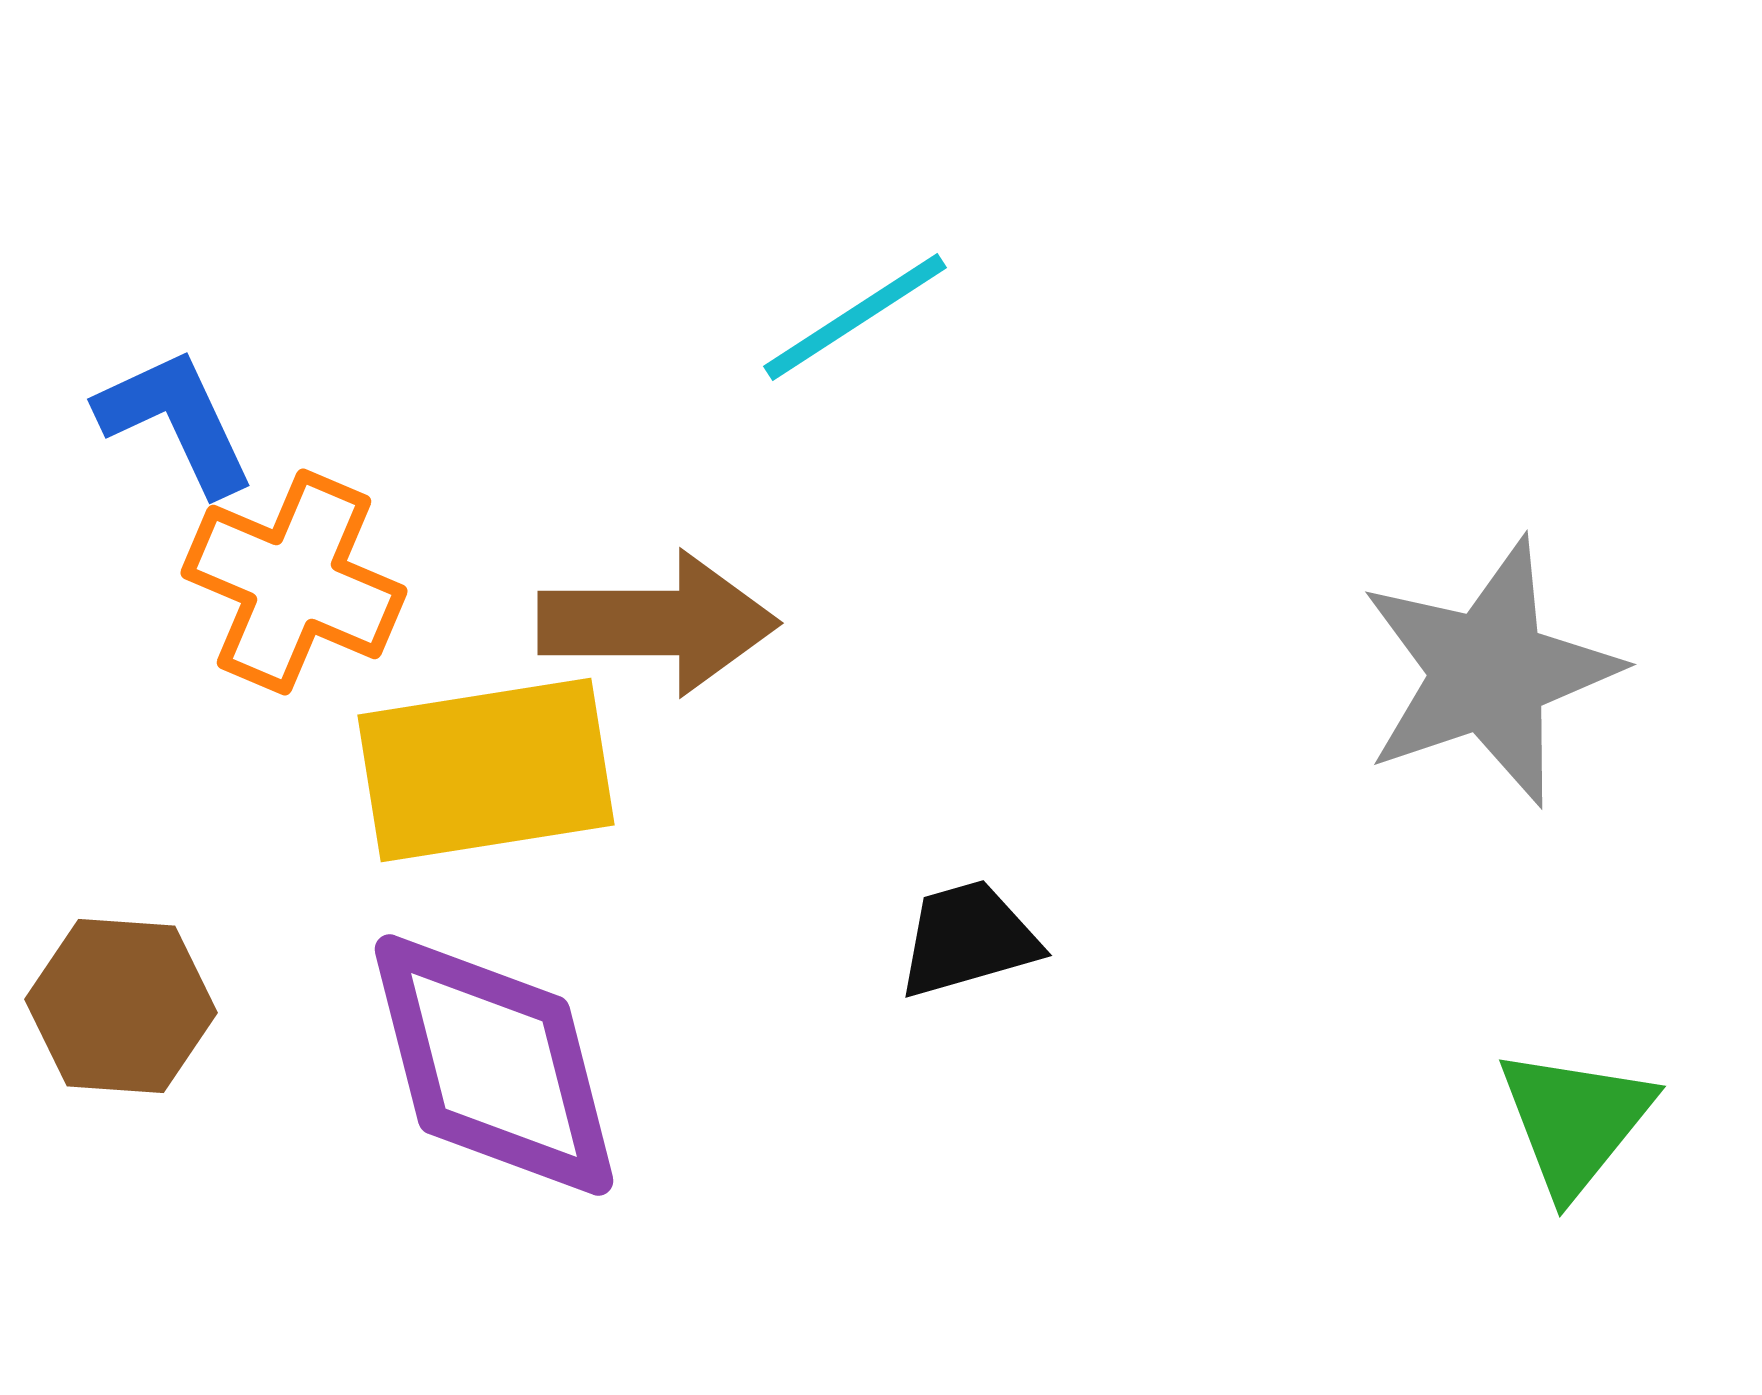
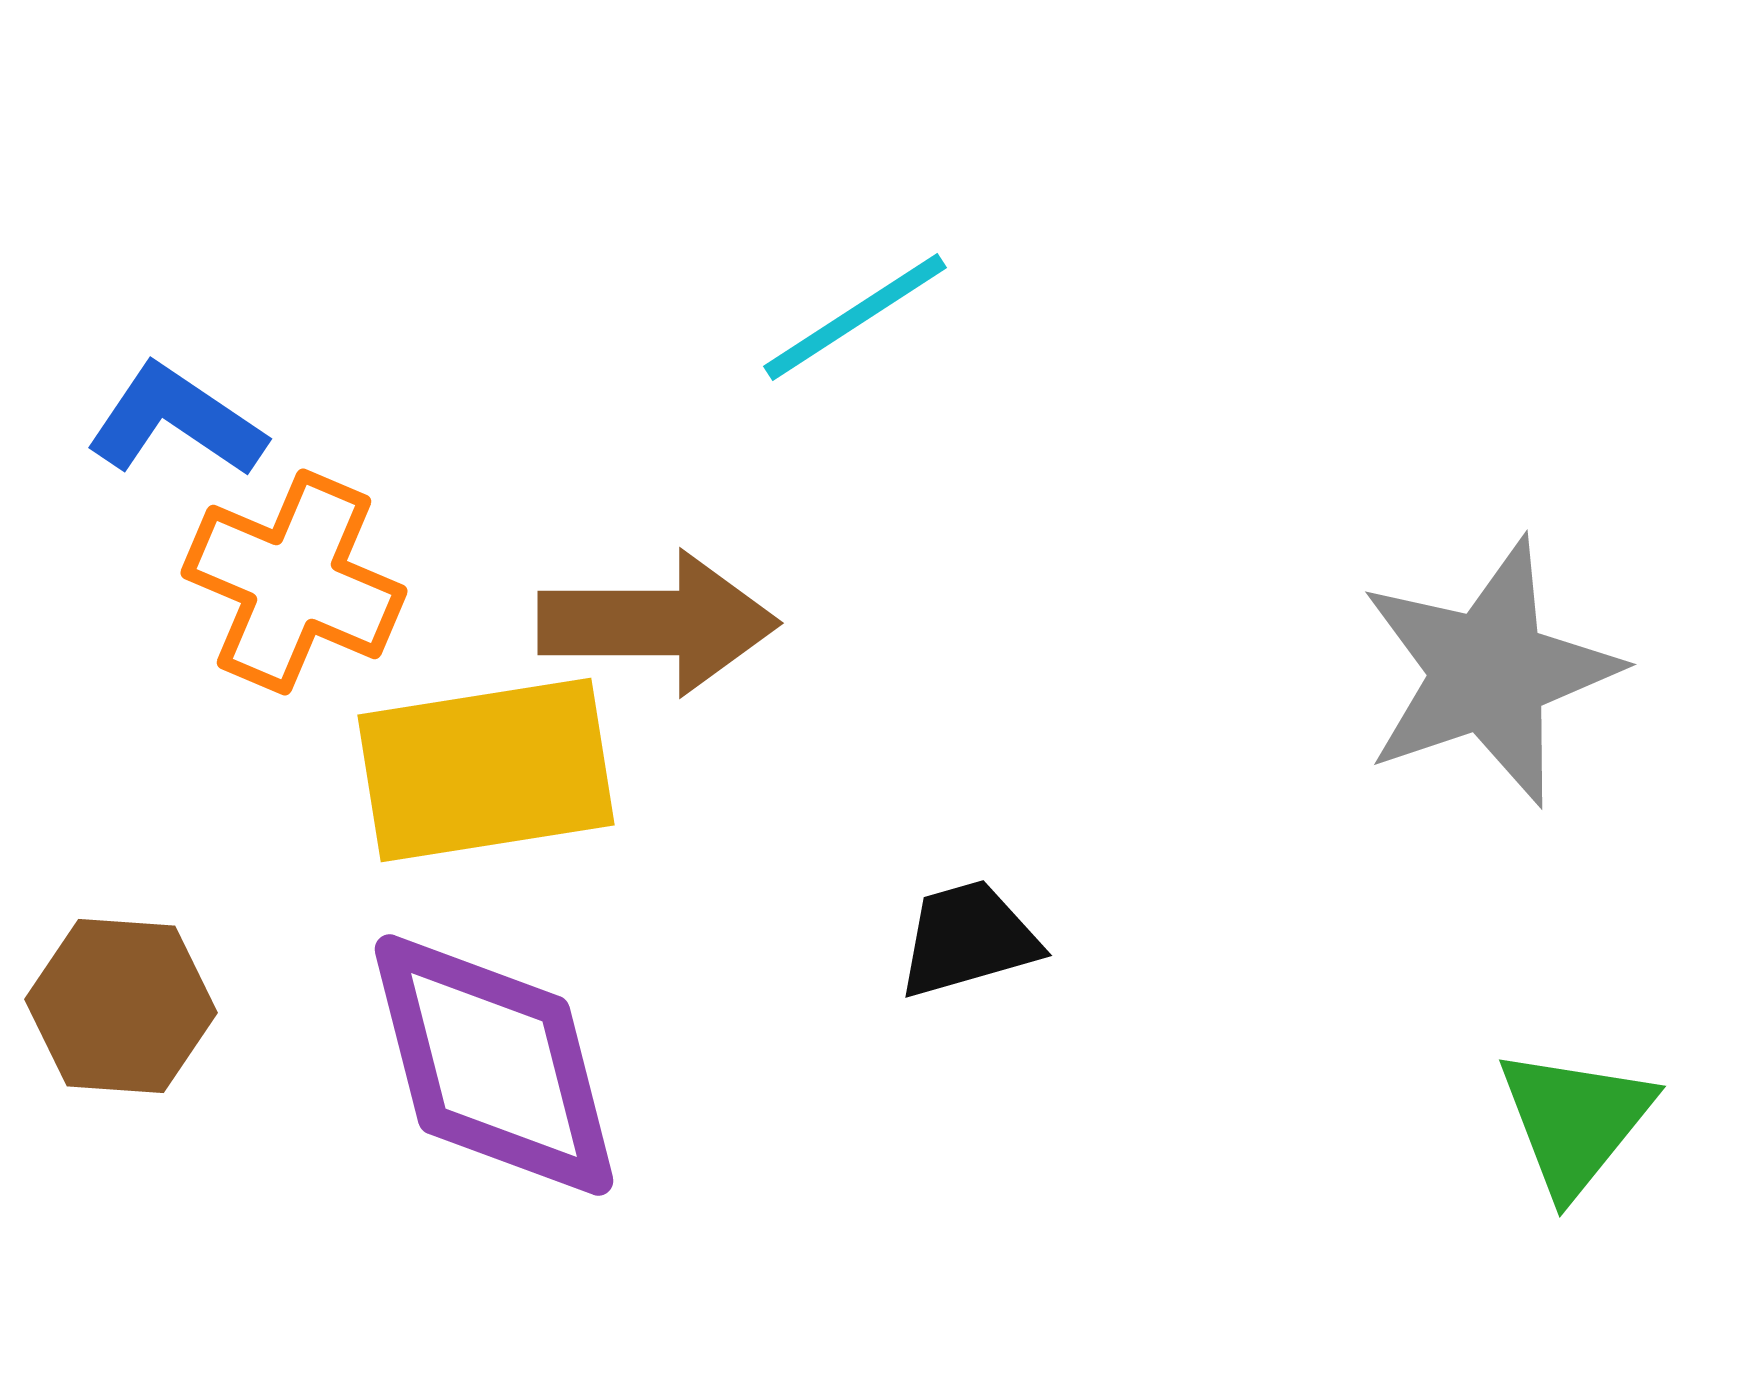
blue L-shape: rotated 31 degrees counterclockwise
